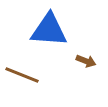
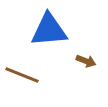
blue triangle: rotated 9 degrees counterclockwise
